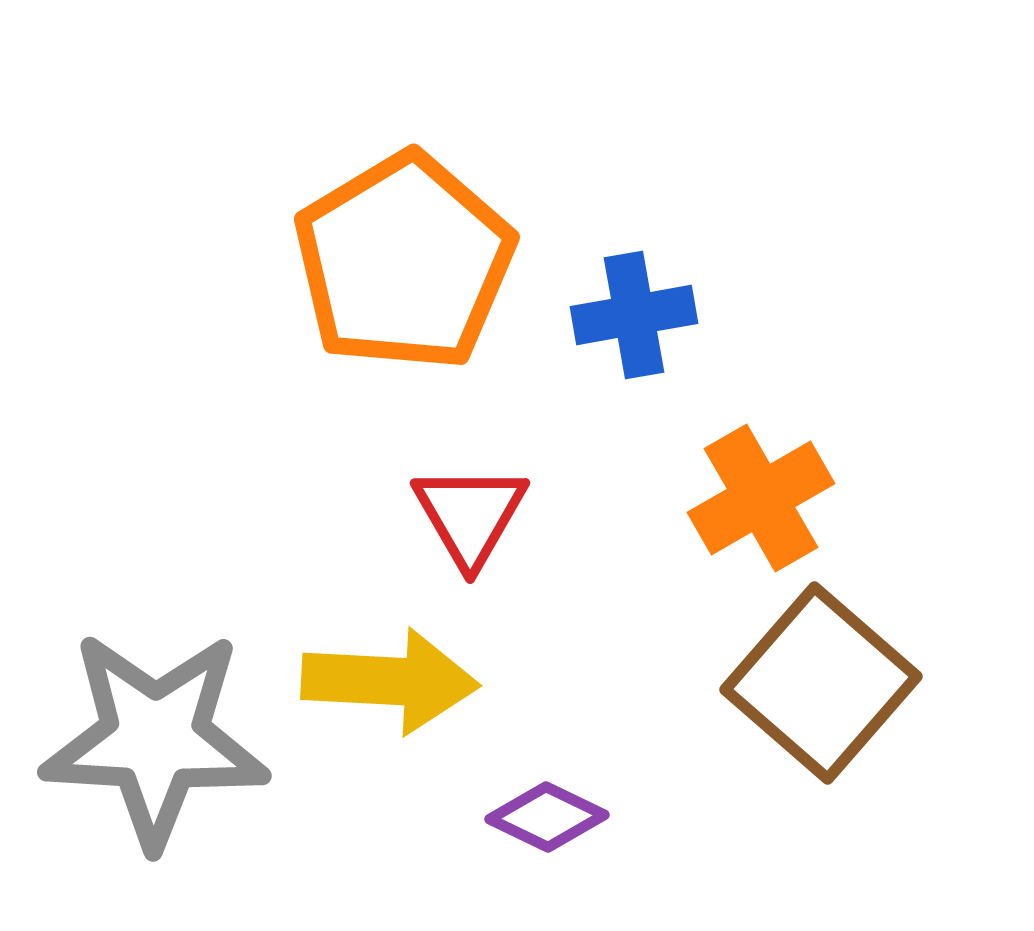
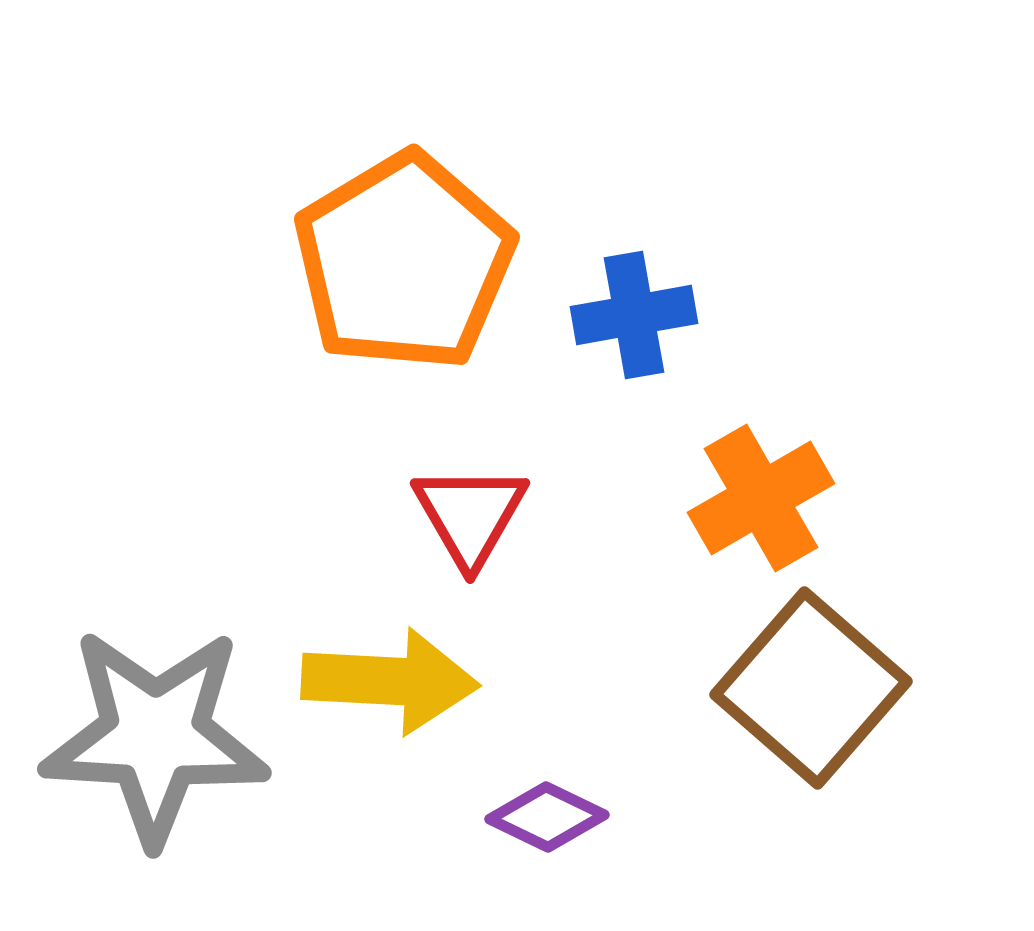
brown square: moved 10 px left, 5 px down
gray star: moved 3 px up
